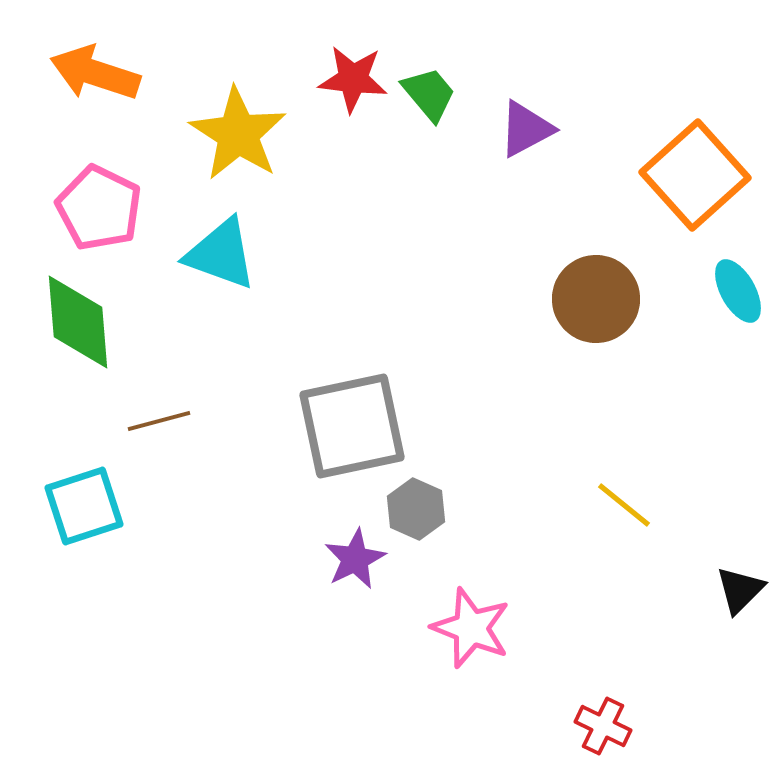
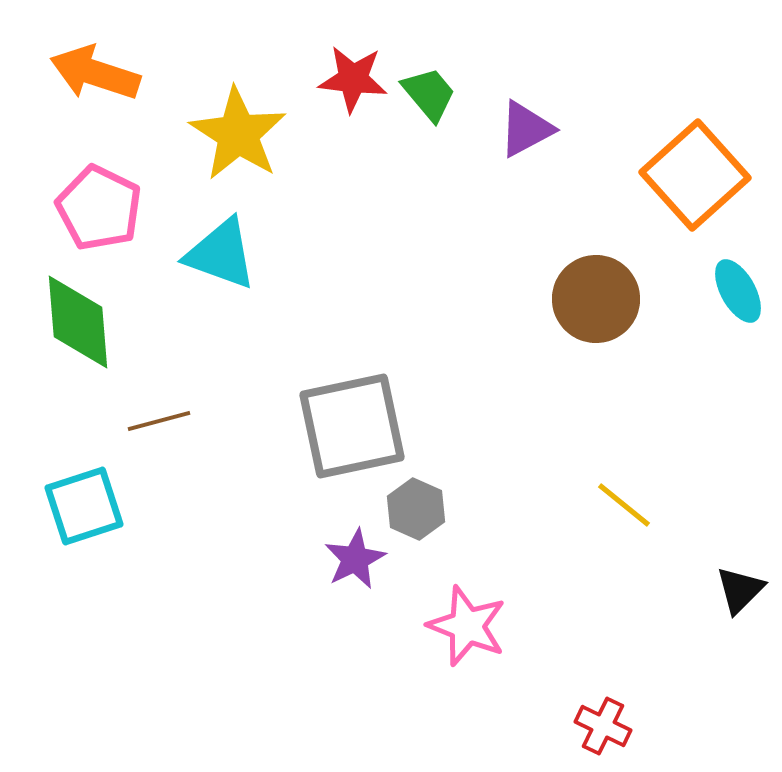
pink star: moved 4 px left, 2 px up
